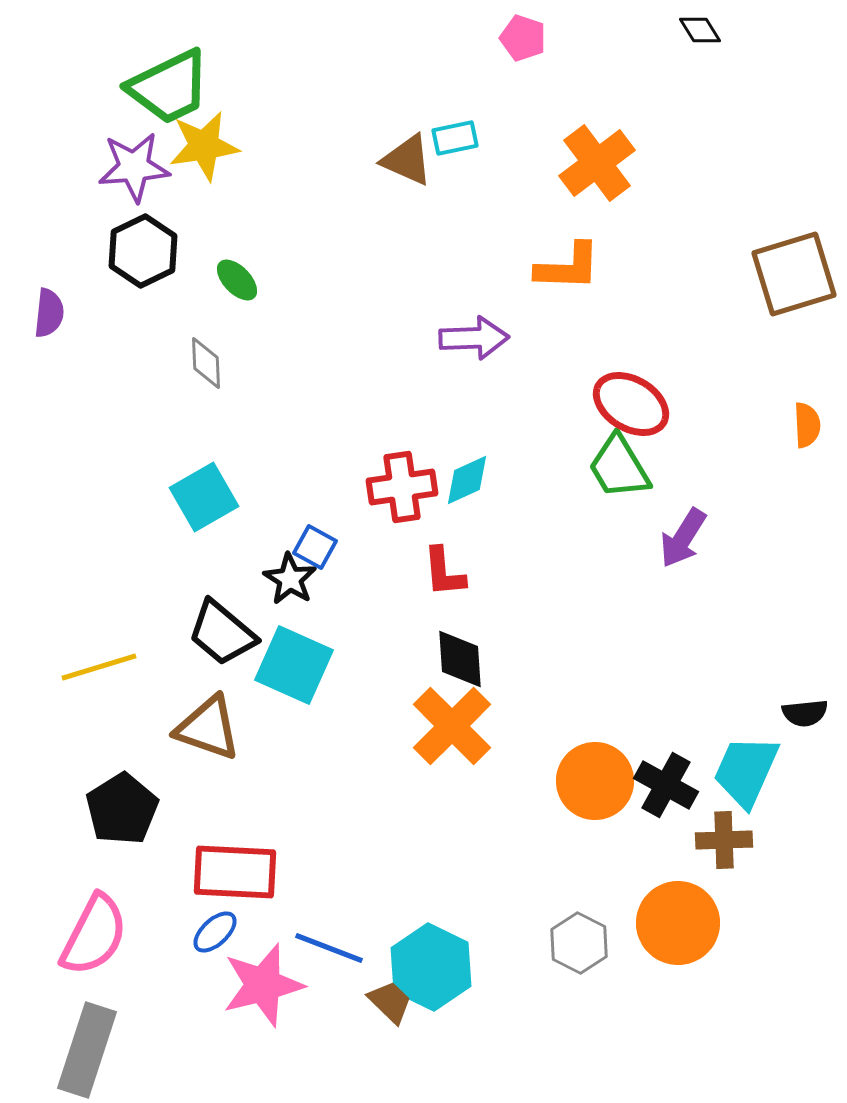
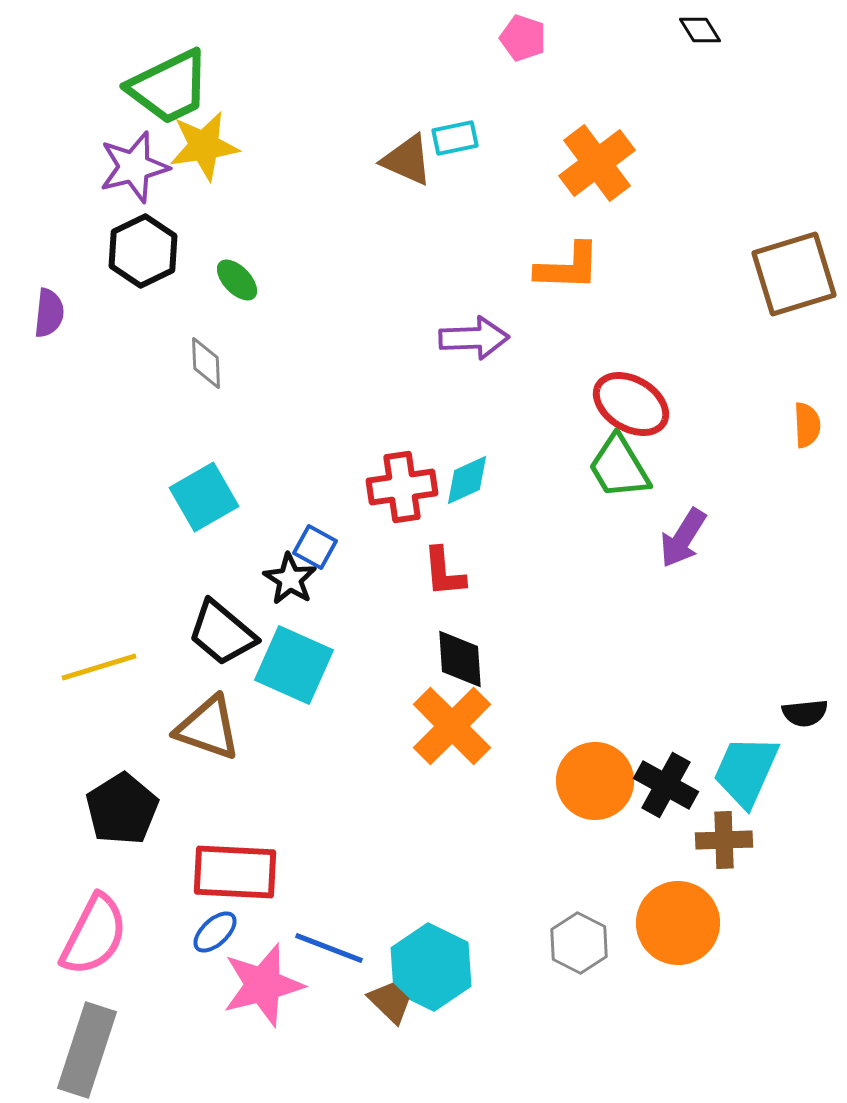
purple star at (134, 167): rotated 10 degrees counterclockwise
